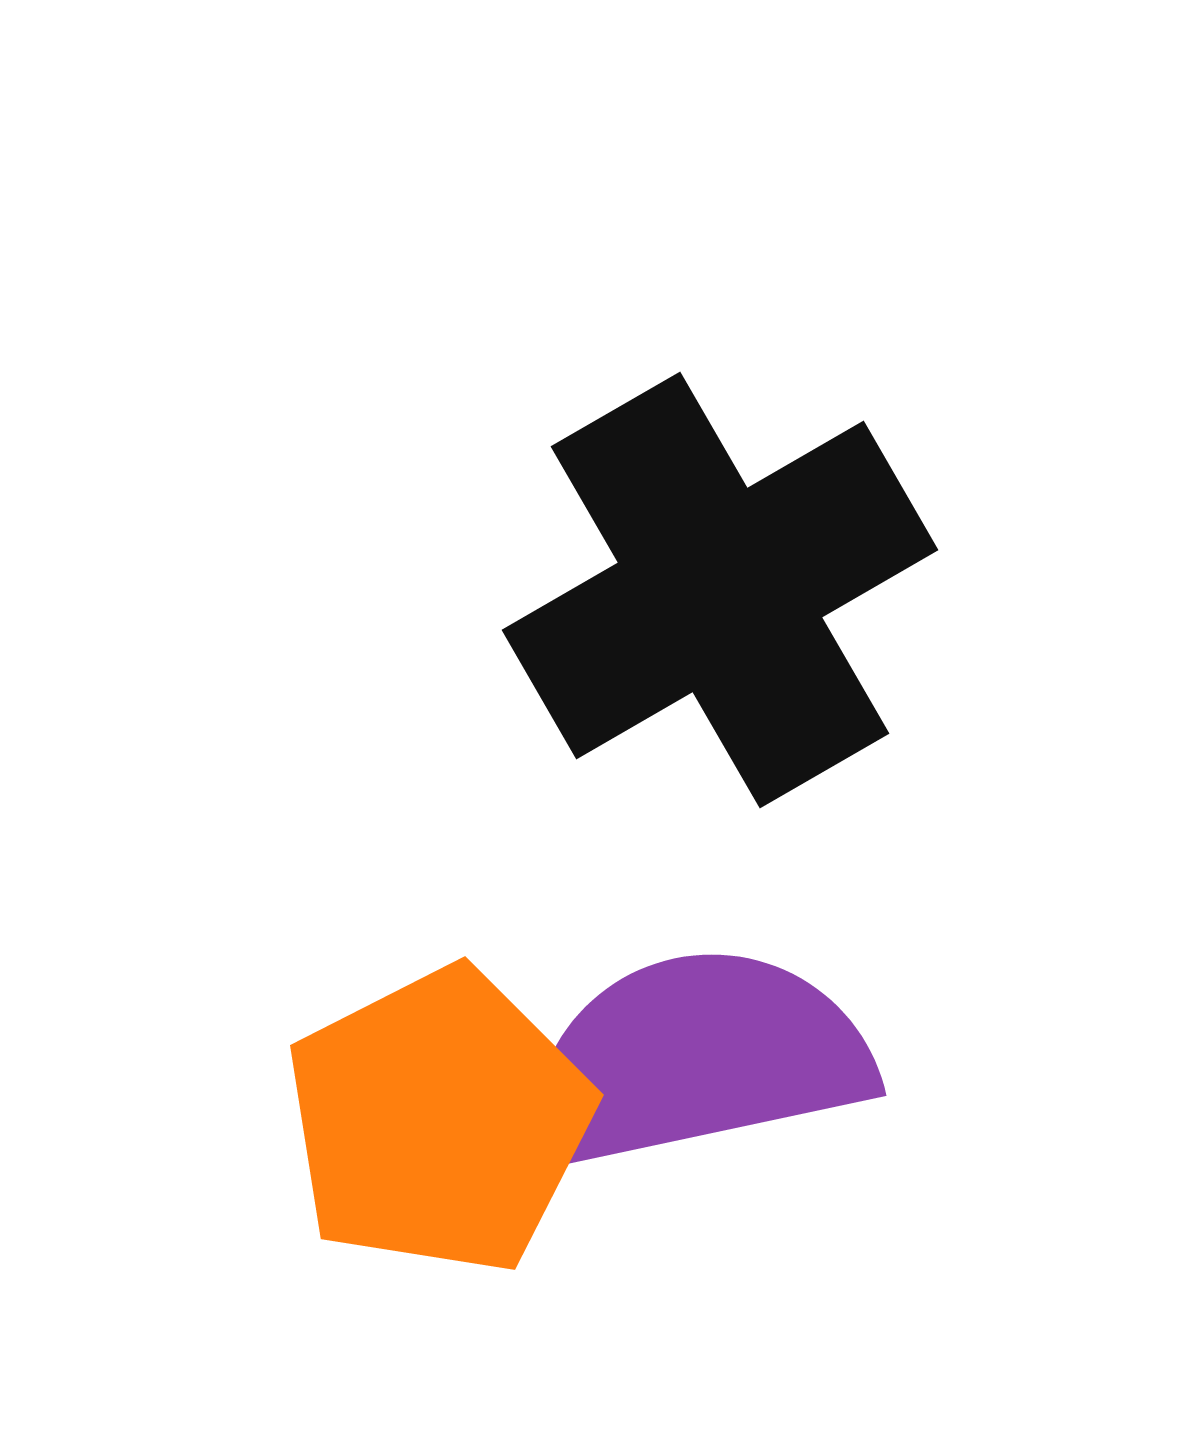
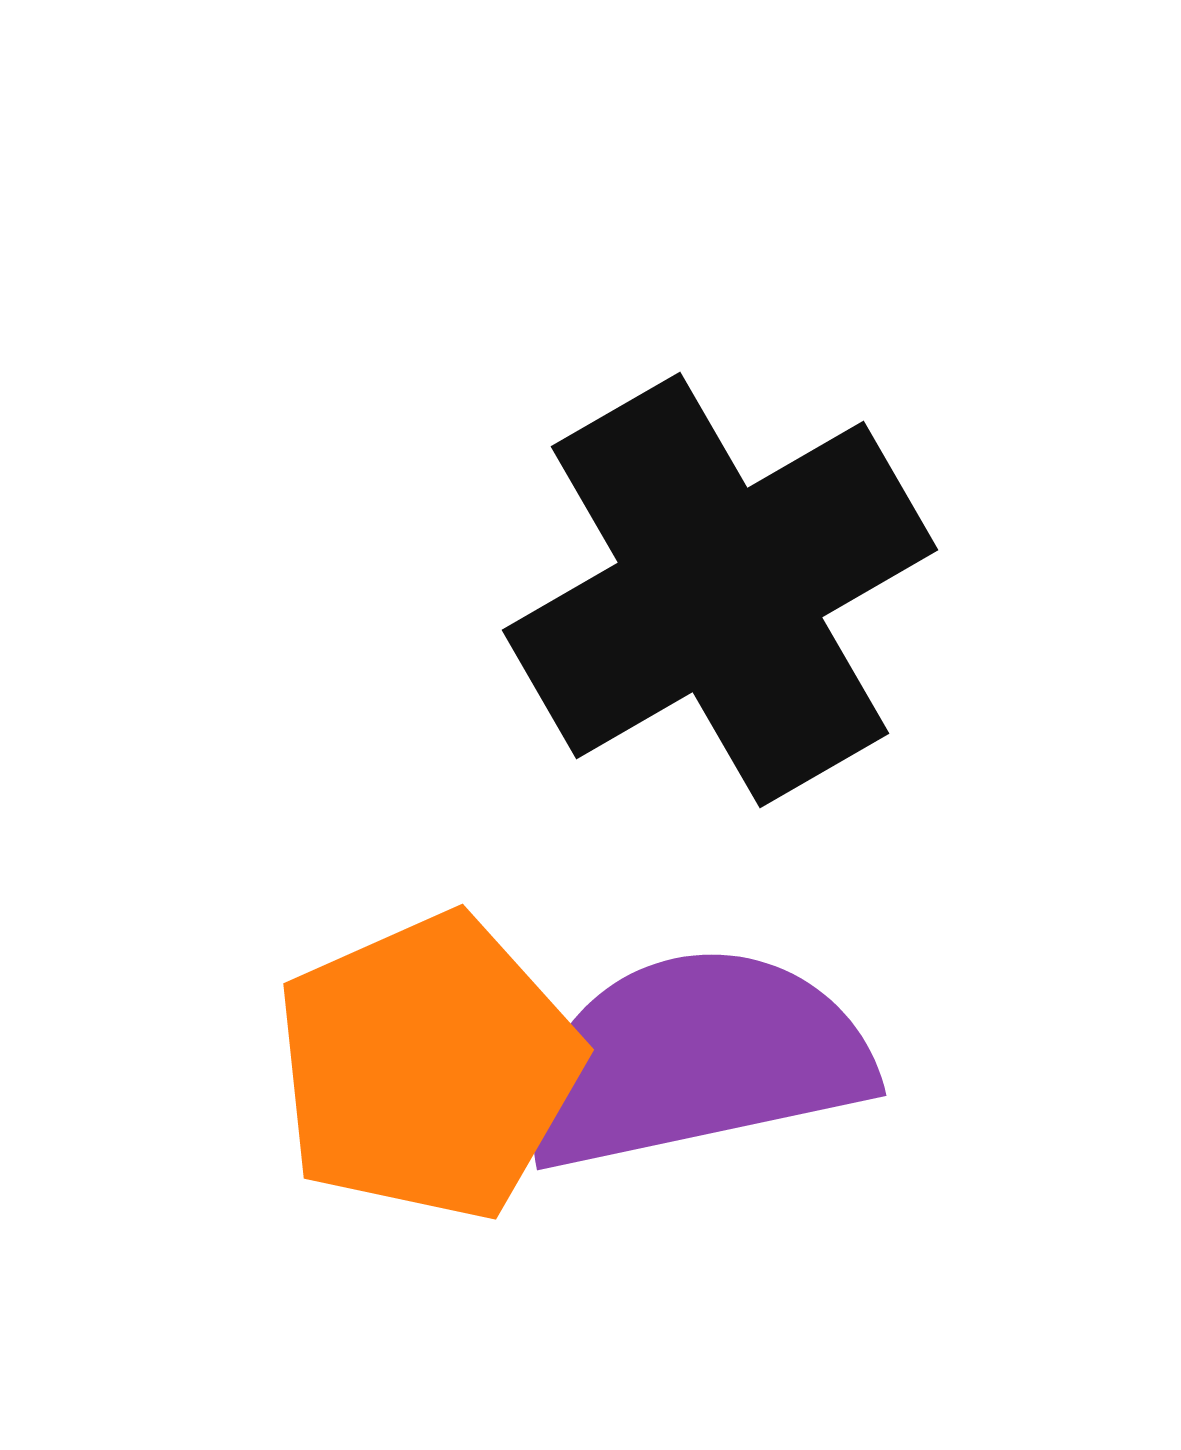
orange pentagon: moved 11 px left, 54 px up; rotated 3 degrees clockwise
